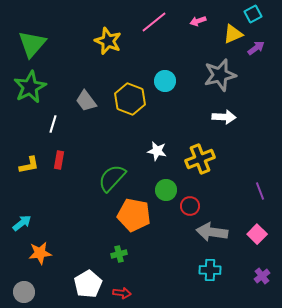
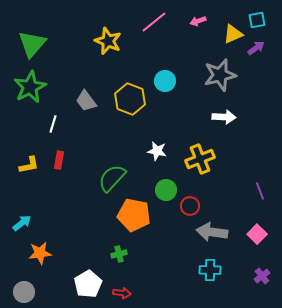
cyan square: moved 4 px right, 6 px down; rotated 18 degrees clockwise
